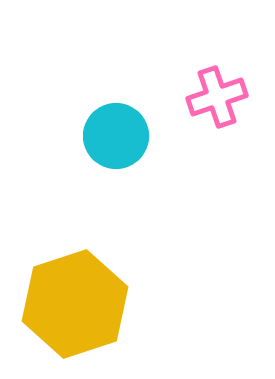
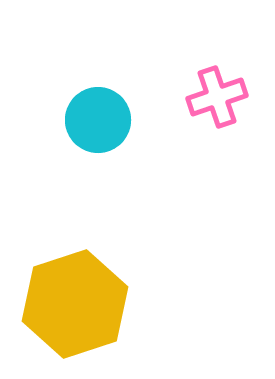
cyan circle: moved 18 px left, 16 px up
